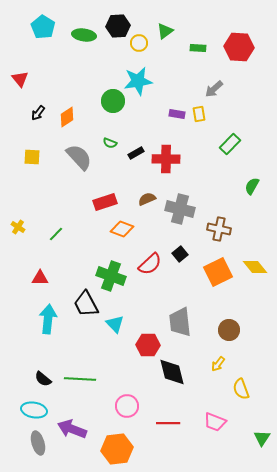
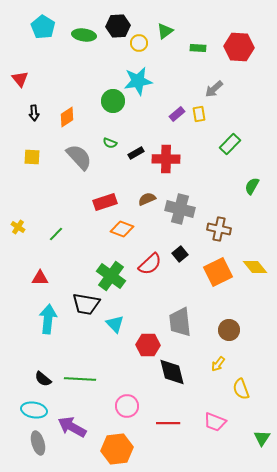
black arrow at (38, 113): moved 4 px left; rotated 42 degrees counterclockwise
purple rectangle at (177, 114): rotated 49 degrees counterclockwise
green cross at (111, 276): rotated 16 degrees clockwise
black trapezoid at (86, 304): rotated 52 degrees counterclockwise
purple arrow at (72, 429): moved 2 px up; rotated 8 degrees clockwise
